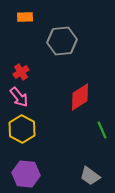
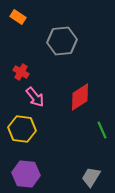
orange rectangle: moved 7 px left; rotated 35 degrees clockwise
red cross: rotated 28 degrees counterclockwise
pink arrow: moved 16 px right
yellow hexagon: rotated 20 degrees counterclockwise
gray trapezoid: moved 1 px right, 1 px down; rotated 85 degrees clockwise
